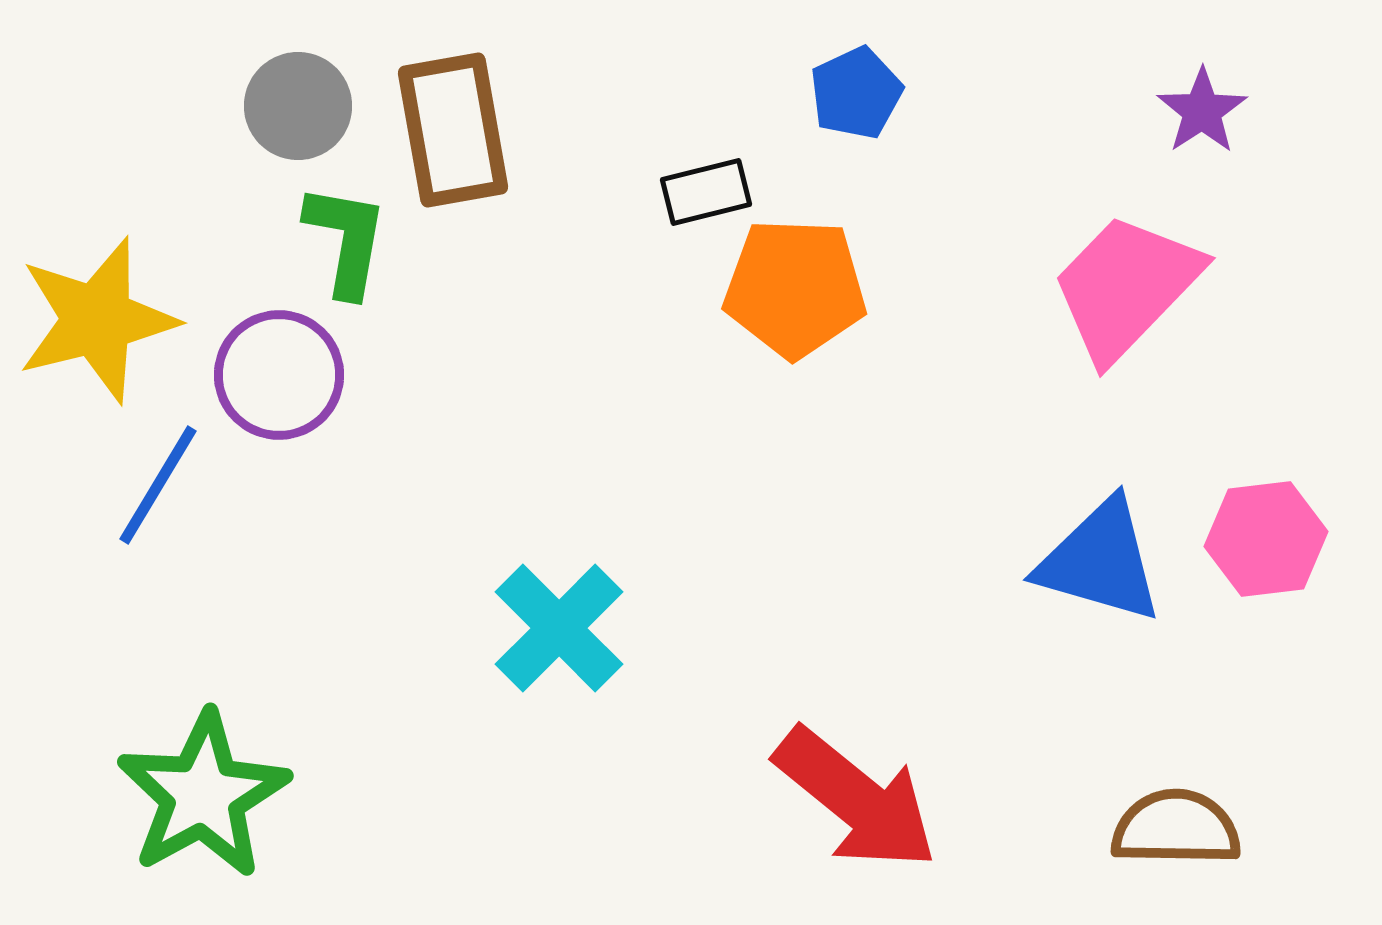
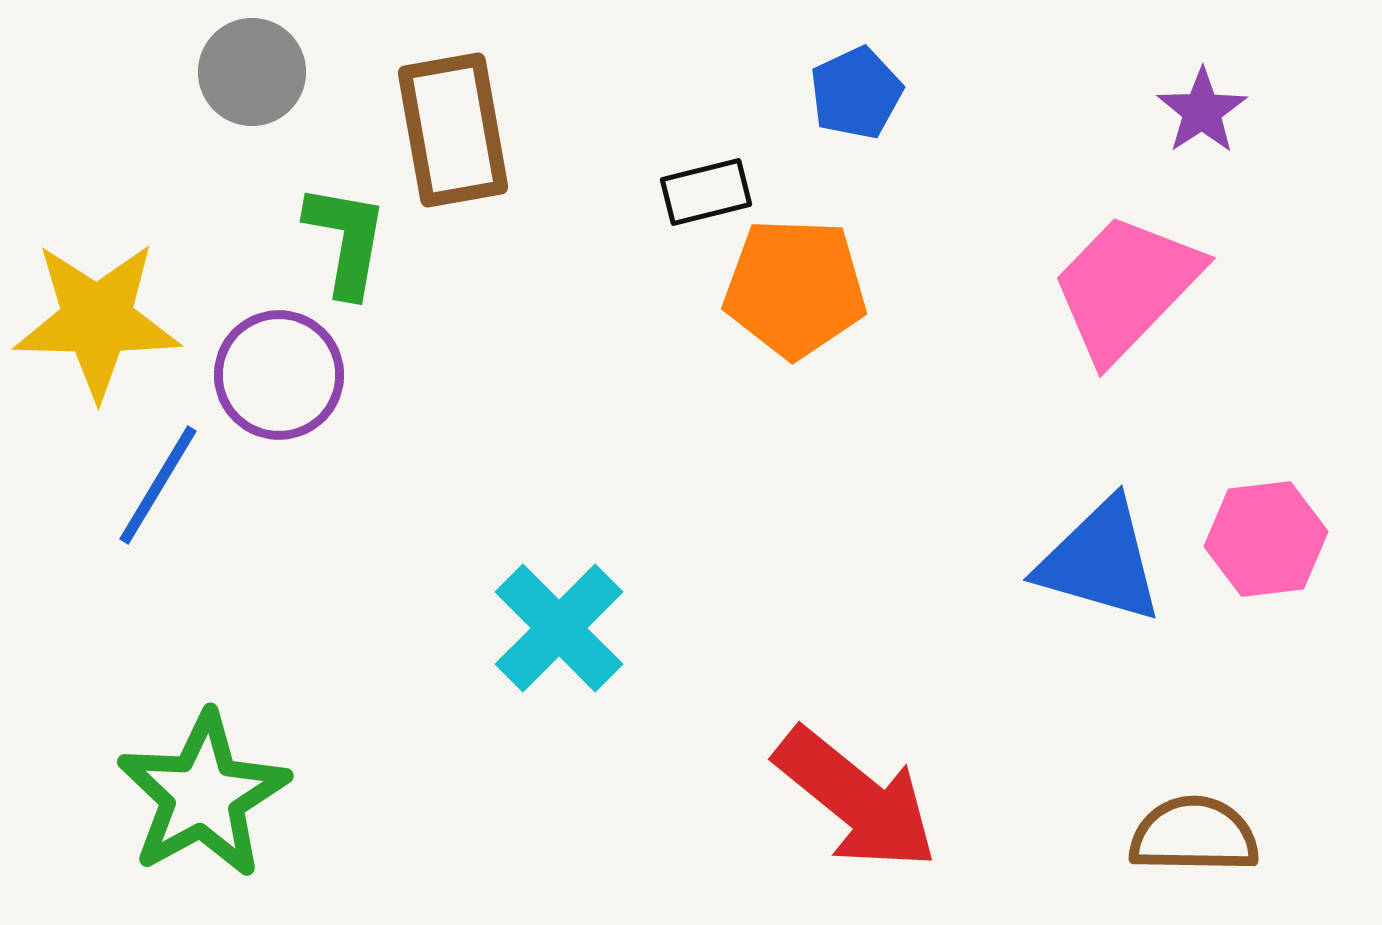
gray circle: moved 46 px left, 34 px up
yellow star: rotated 15 degrees clockwise
brown semicircle: moved 18 px right, 7 px down
